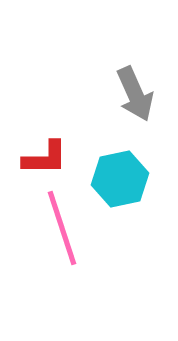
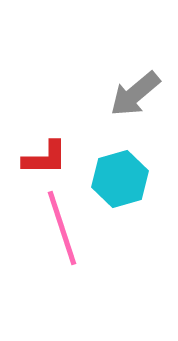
gray arrow: rotated 74 degrees clockwise
cyan hexagon: rotated 4 degrees counterclockwise
